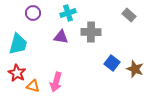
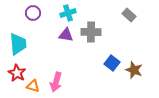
purple triangle: moved 5 px right, 2 px up
cyan trapezoid: rotated 20 degrees counterclockwise
brown star: moved 1 px left, 1 px down
